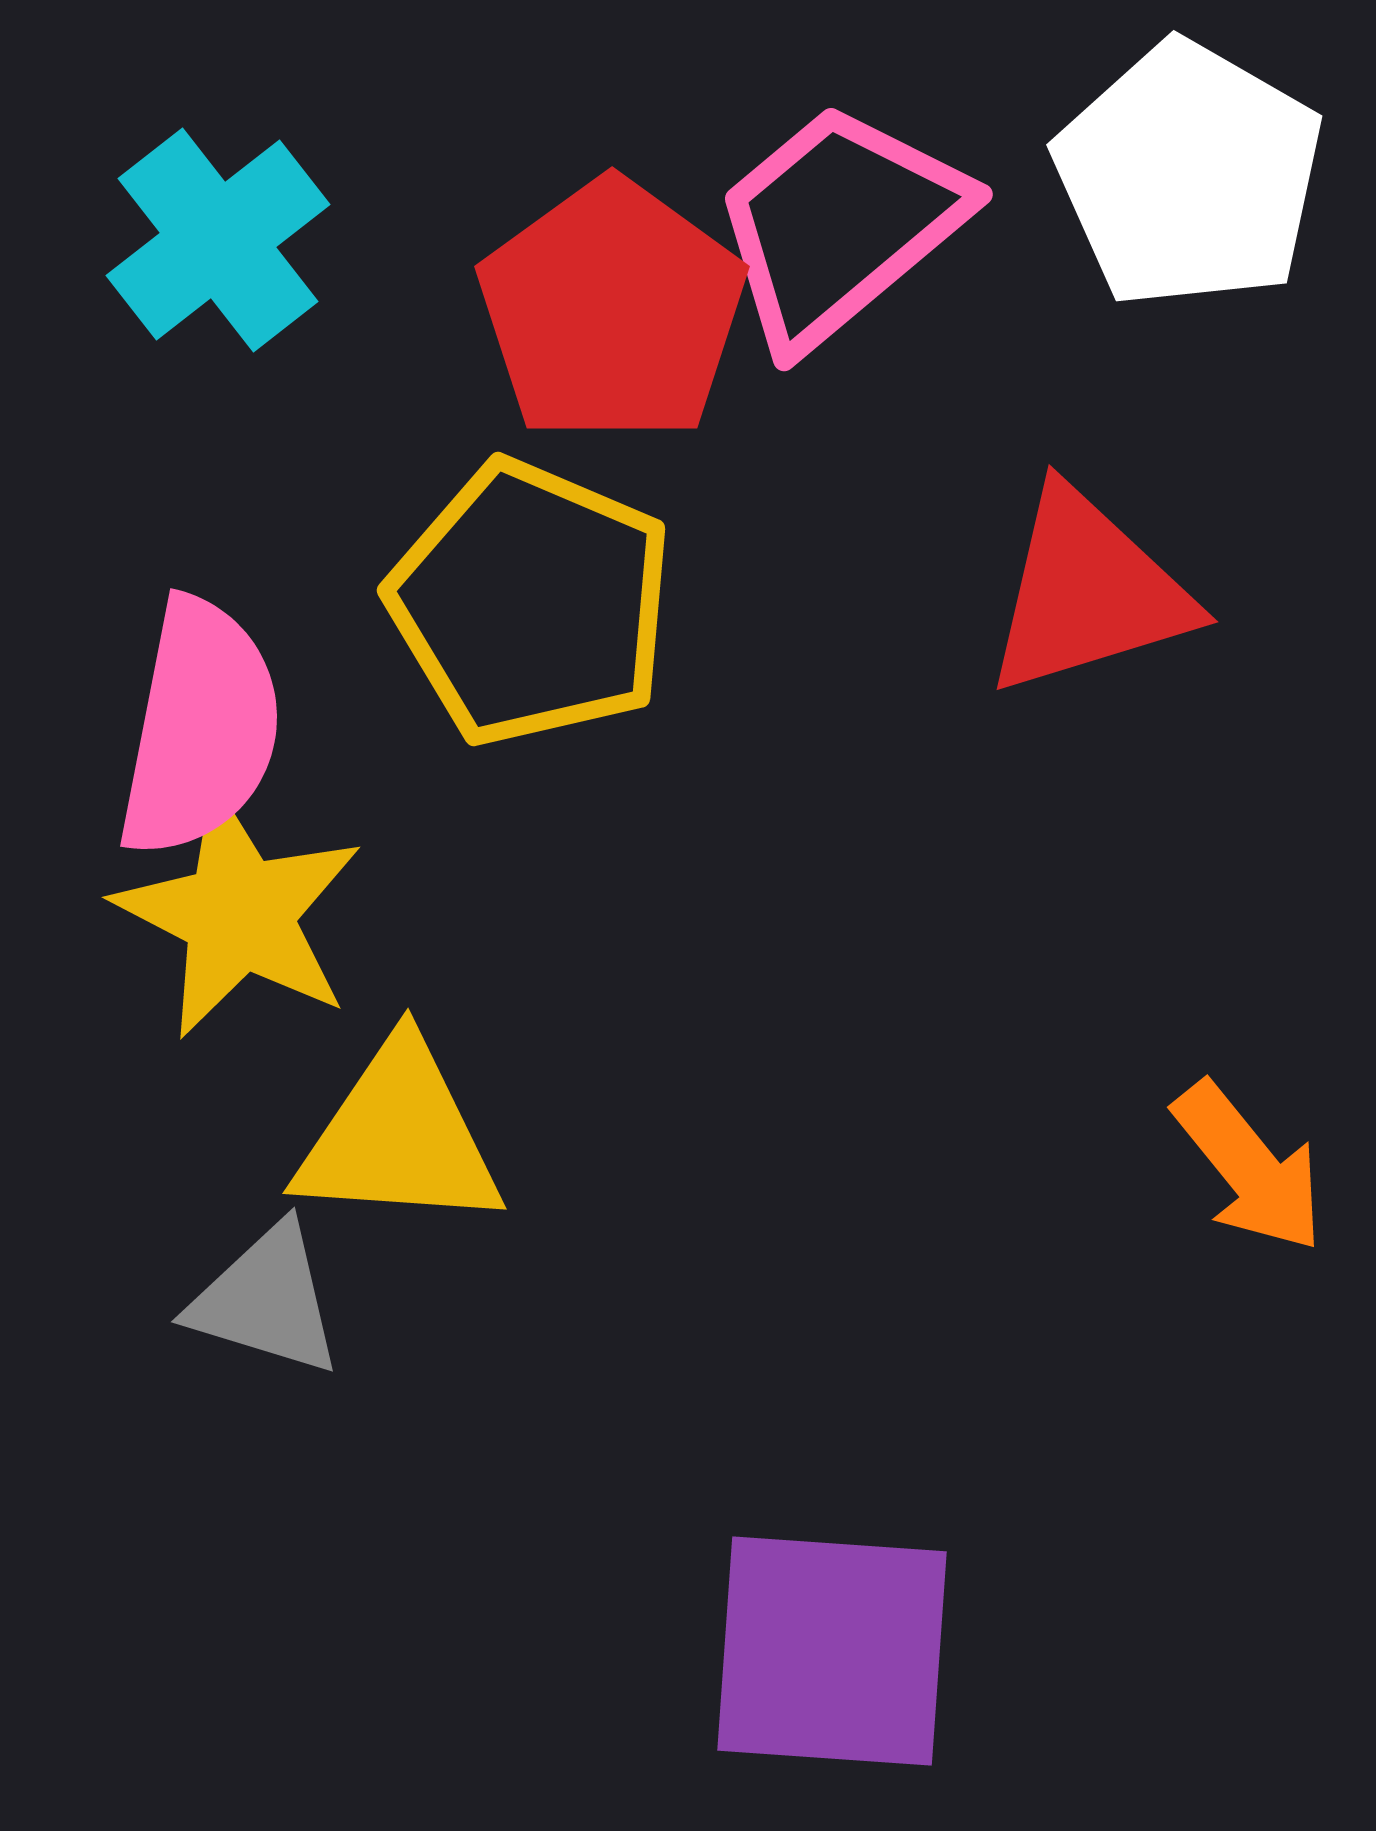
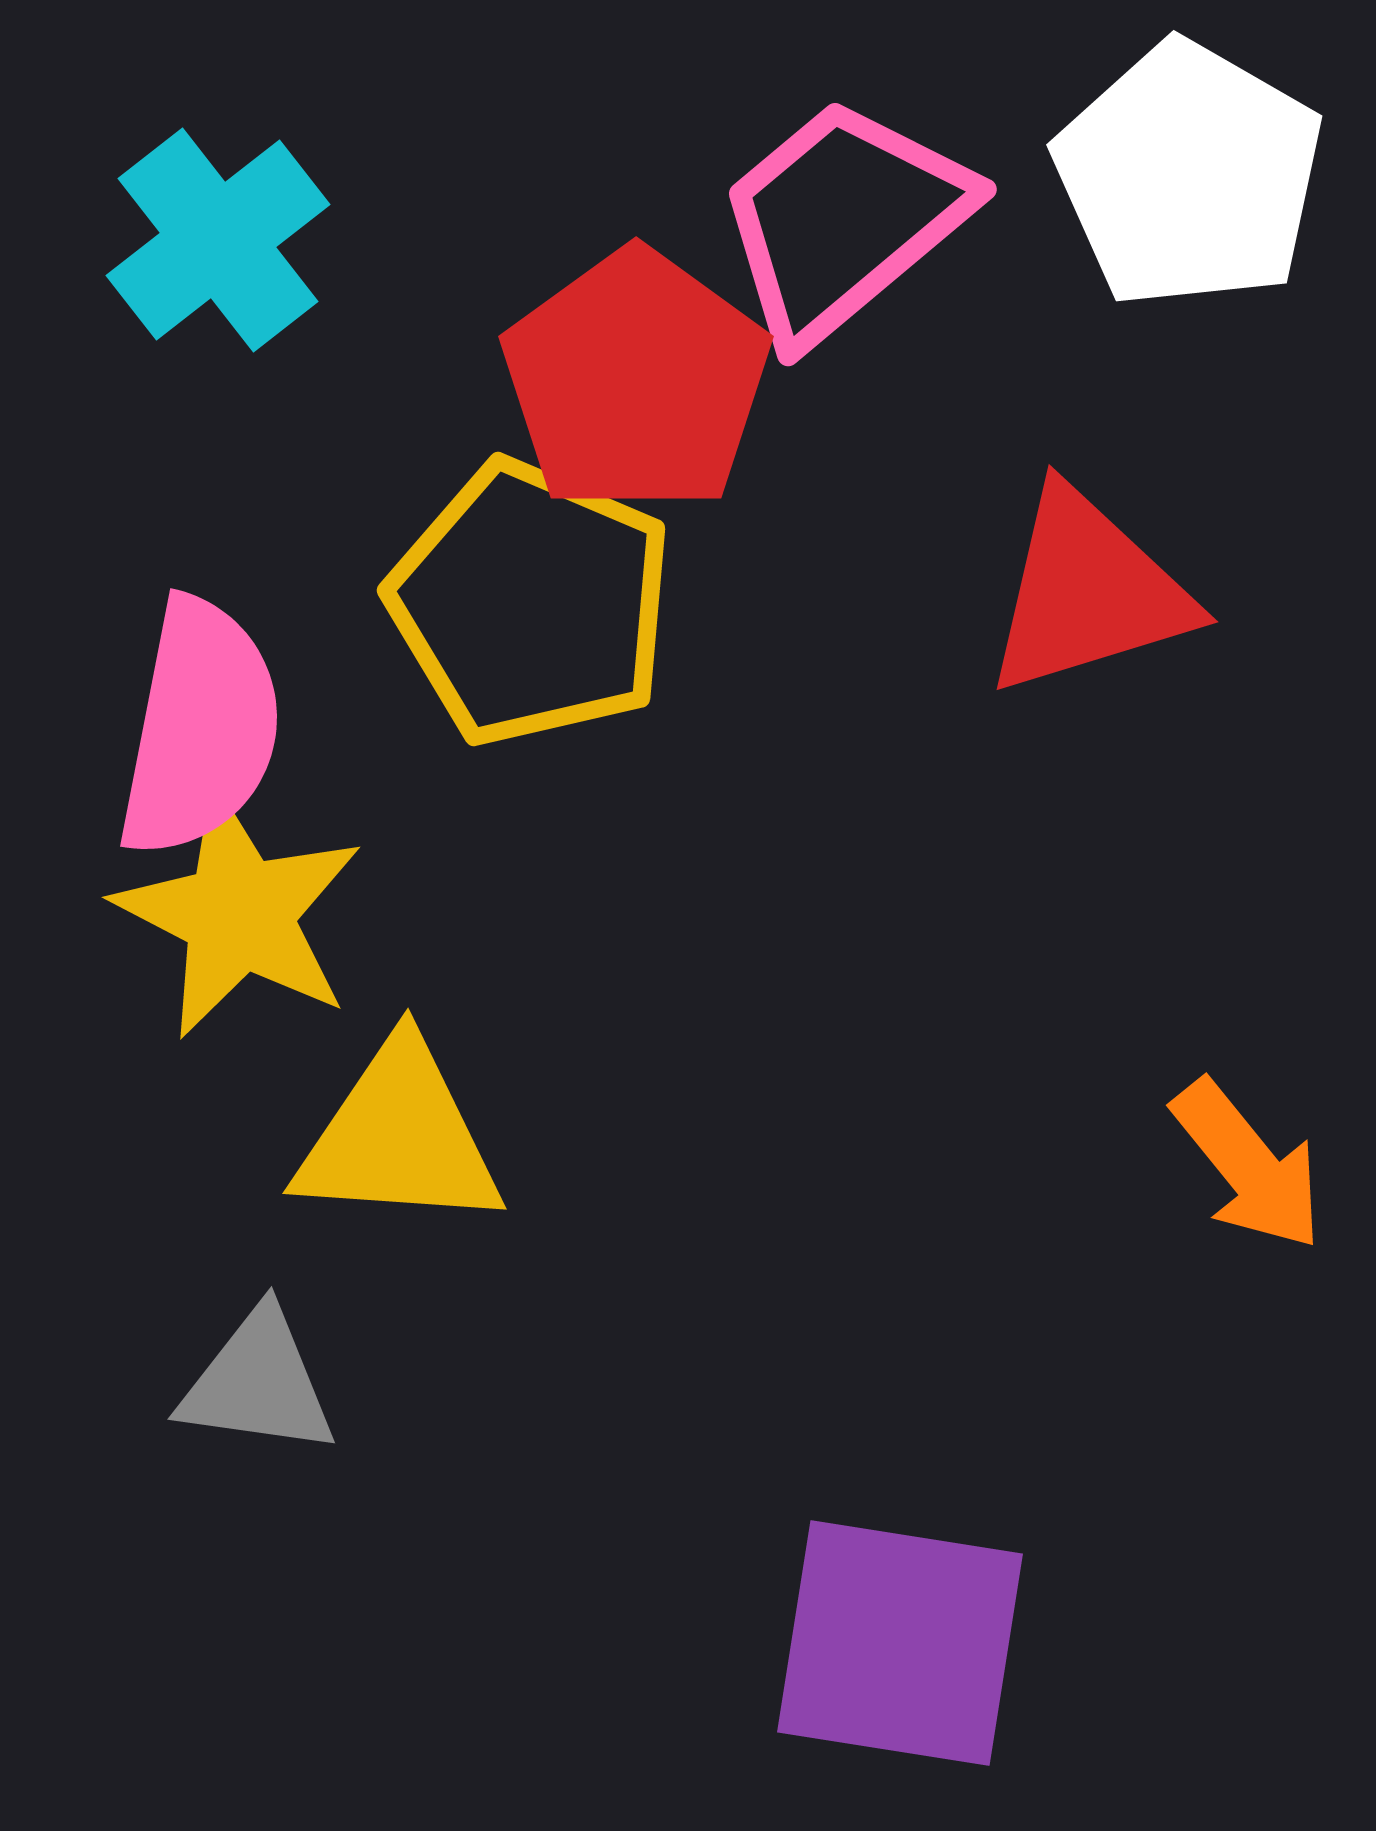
pink trapezoid: moved 4 px right, 5 px up
red pentagon: moved 24 px right, 70 px down
orange arrow: moved 1 px left, 2 px up
gray triangle: moved 8 px left, 83 px down; rotated 9 degrees counterclockwise
purple square: moved 68 px right, 8 px up; rotated 5 degrees clockwise
